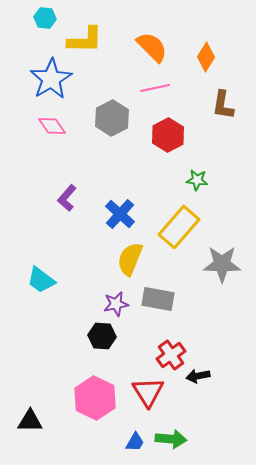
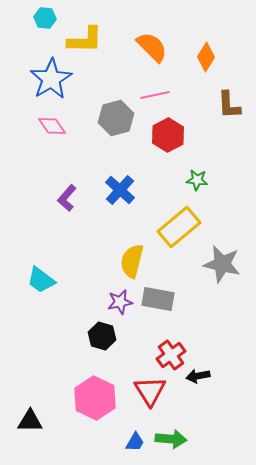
pink line: moved 7 px down
brown L-shape: moved 6 px right; rotated 12 degrees counterclockwise
gray hexagon: moved 4 px right; rotated 12 degrees clockwise
blue cross: moved 24 px up
yellow rectangle: rotated 9 degrees clockwise
yellow semicircle: moved 2 px right, 2 px down; rotated 8 degrees counterclockwise
gray star: rotated 12 degrees clockwise
purple star: moved 4 px right, 2 px up
black hexagon: rotated 12 degrees clockwise
red triangle: moved 2 px right, 1 px up
